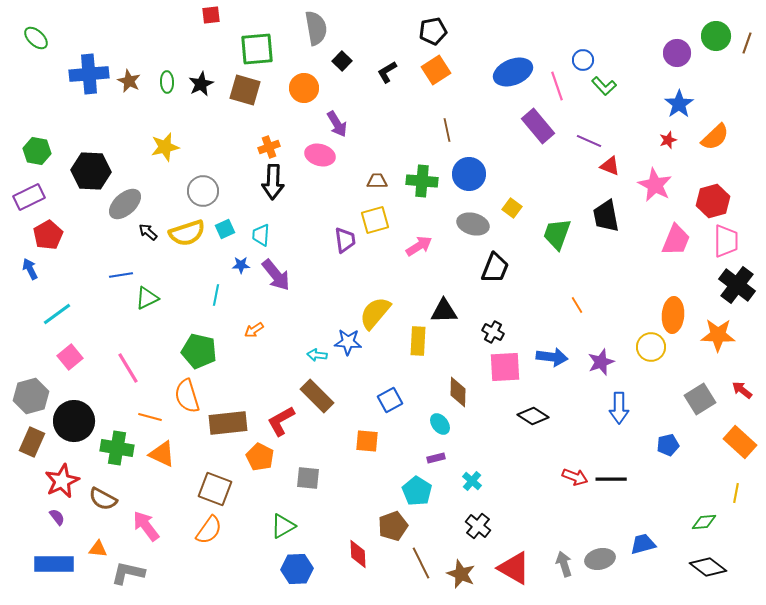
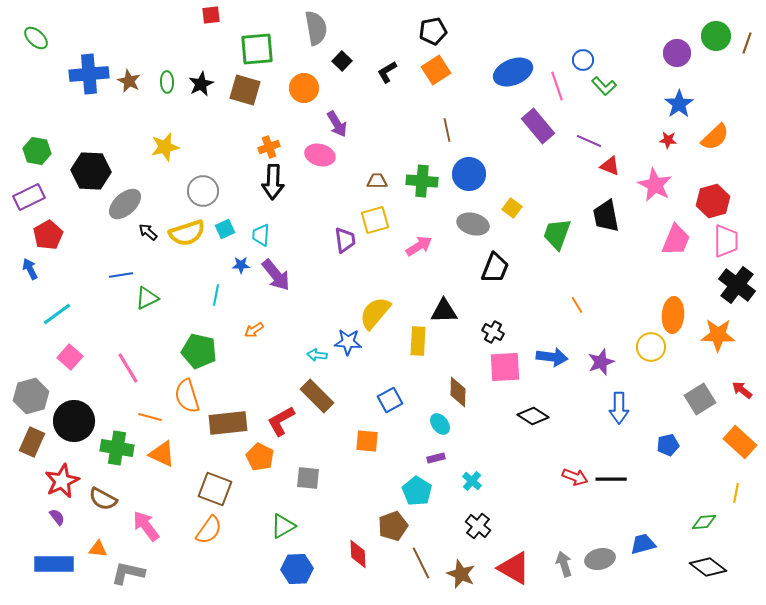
red star at (668, 140): rotated 24 degrees clockwise
pink square at (70, 357): rotated 10 degrees counterclockwise
